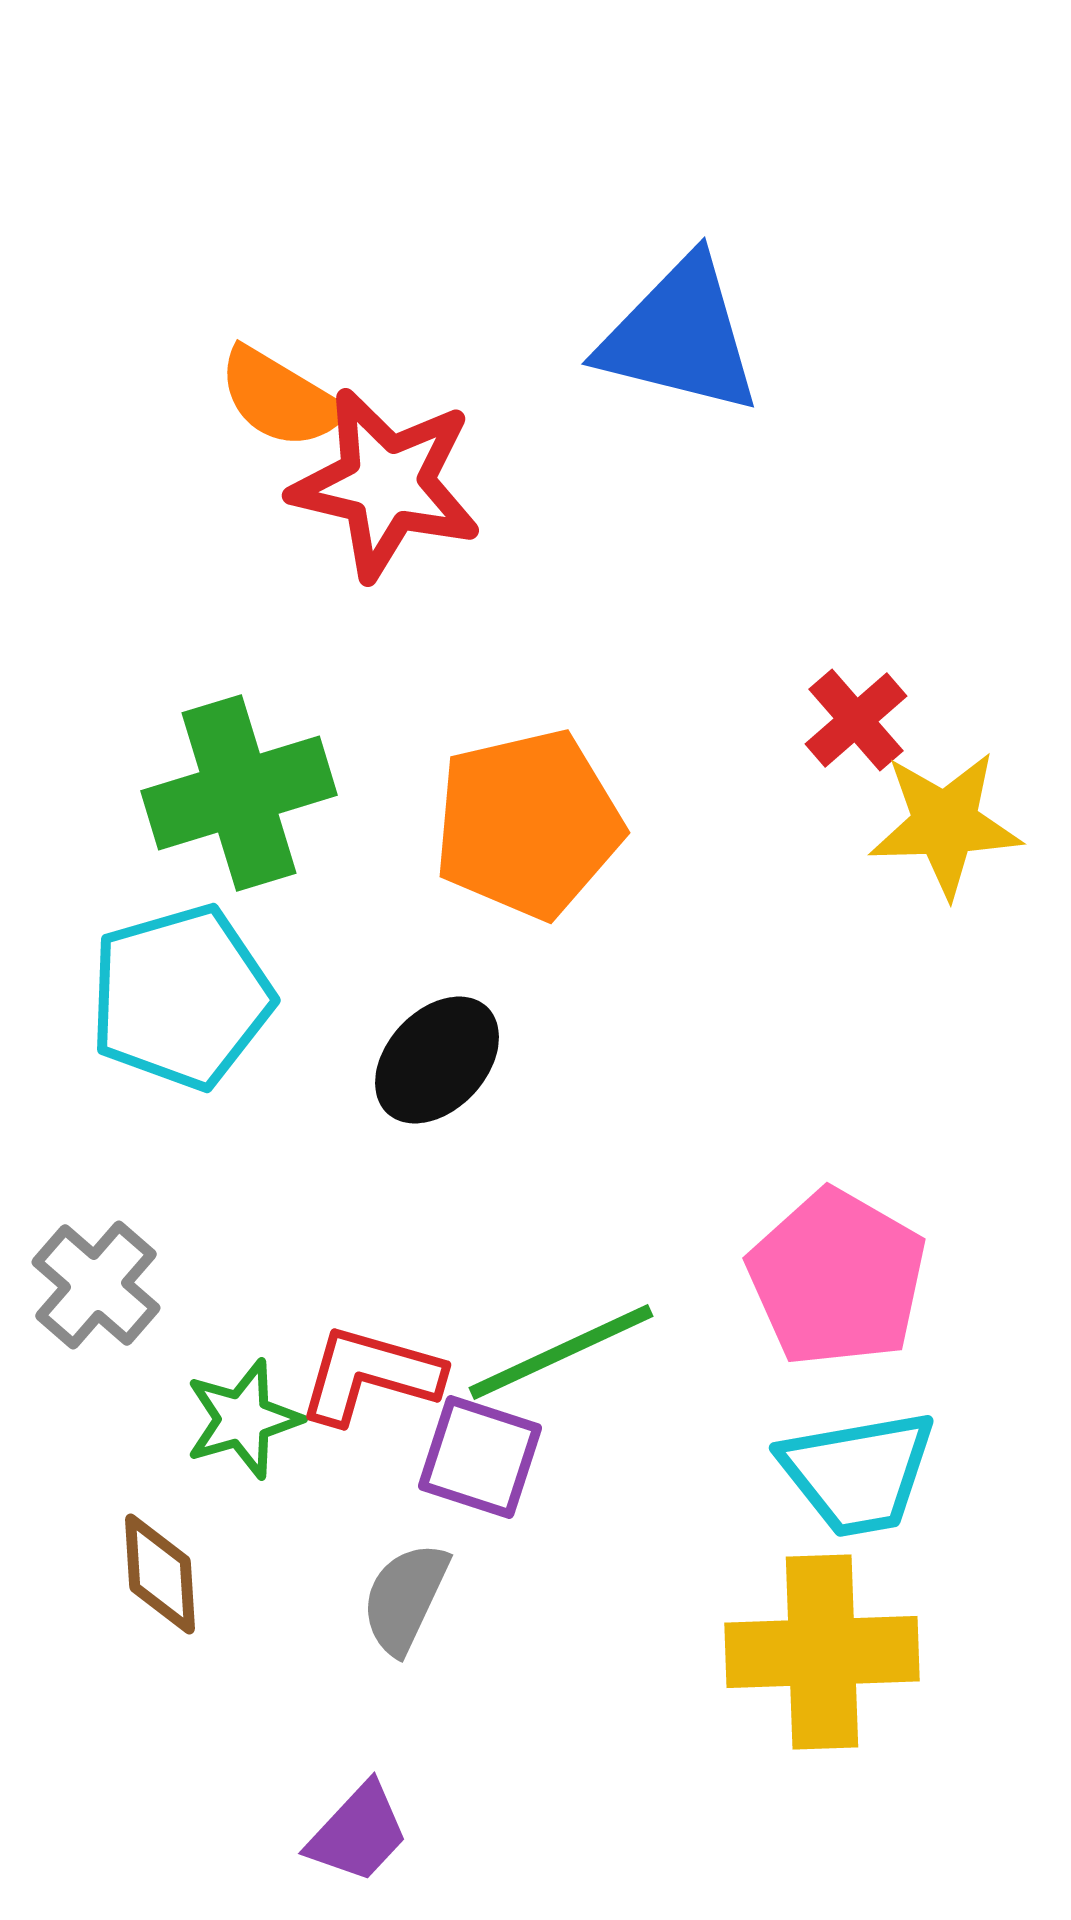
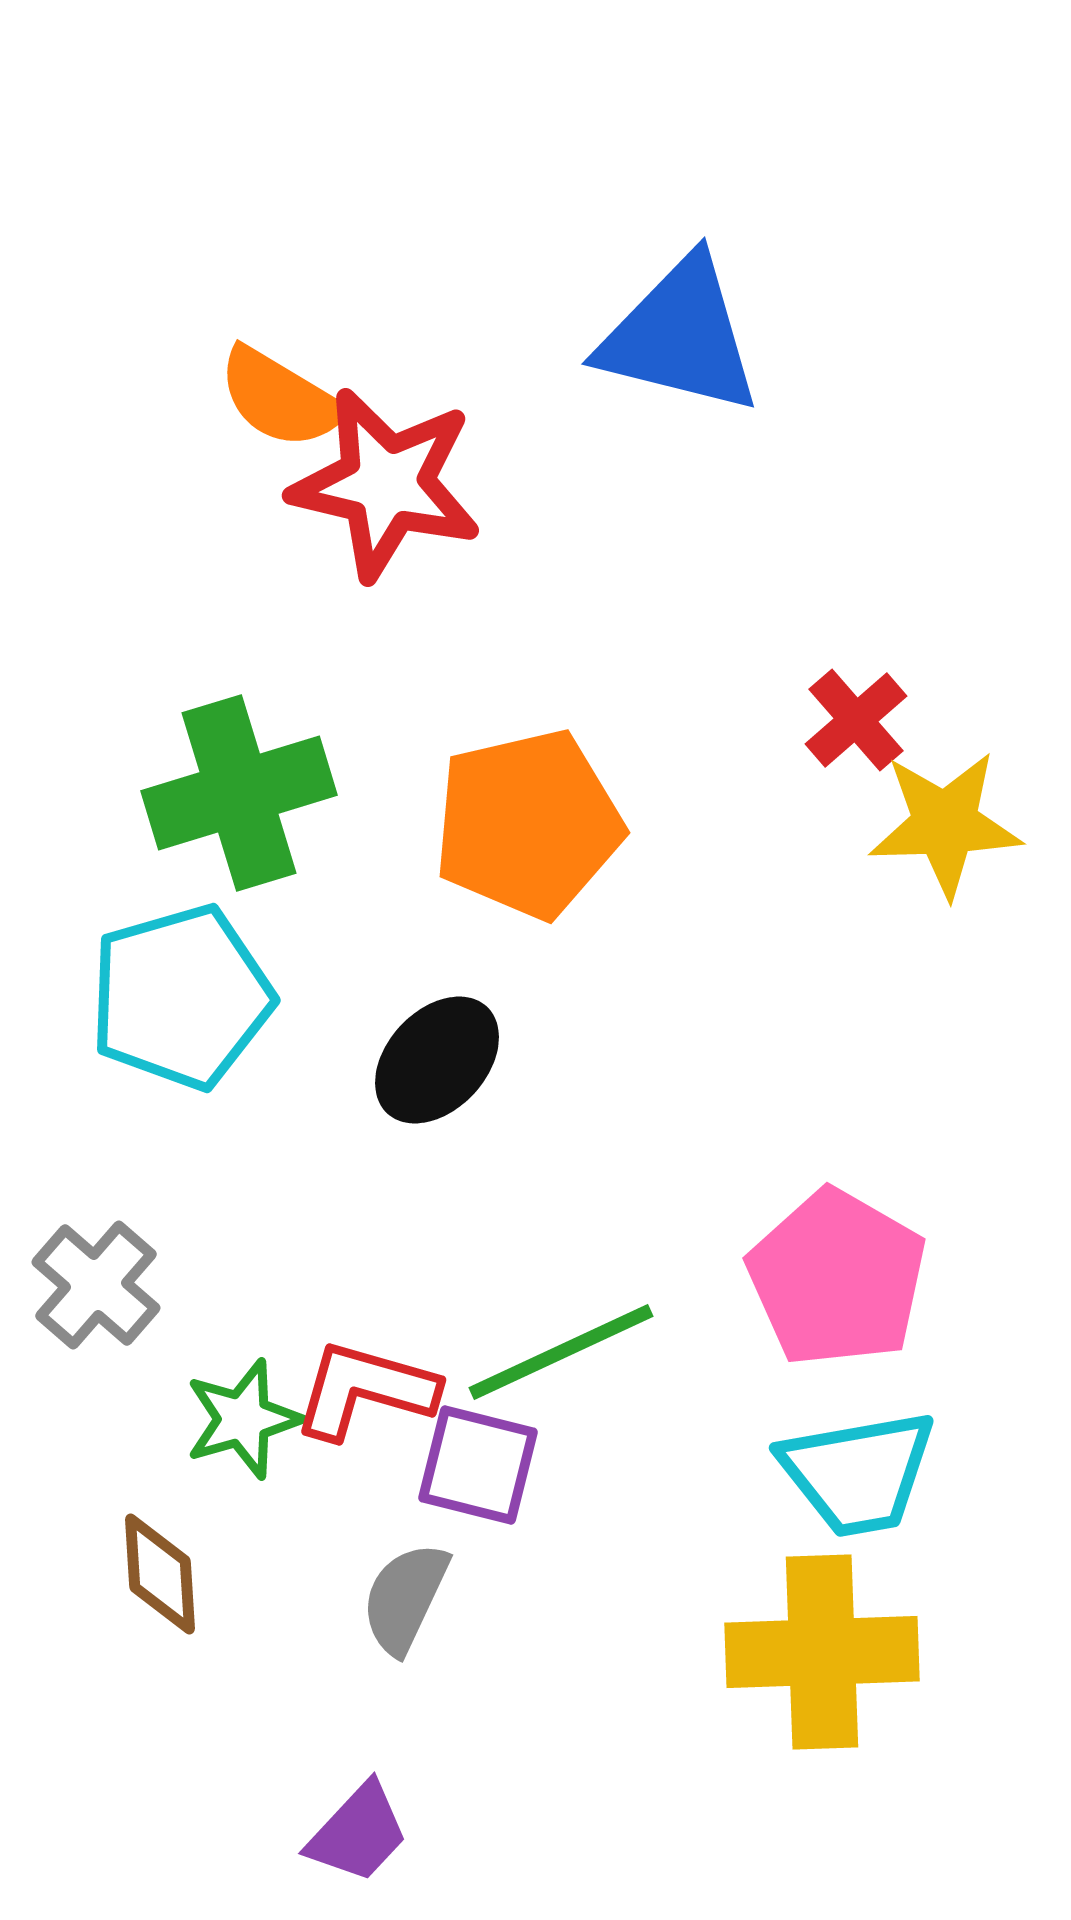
red L-shape: moved 5 px left, 15 px down
purple square: moved 2 px left, 8 px down; rotated 4 degrees counterclockwise
